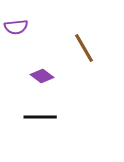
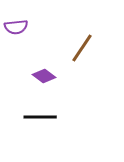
brown line: moved 2 px left; rotated 64 degrees clockwise
purple diamond: moved 2 px right
